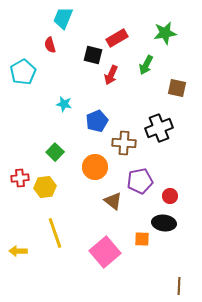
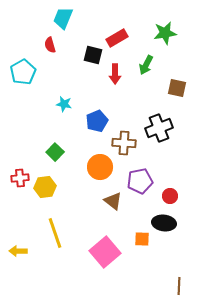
red arrow: moved 4 px right, 1 px up; rotated 24 degrees counterclockwise
orange circle: moved 5 px right
